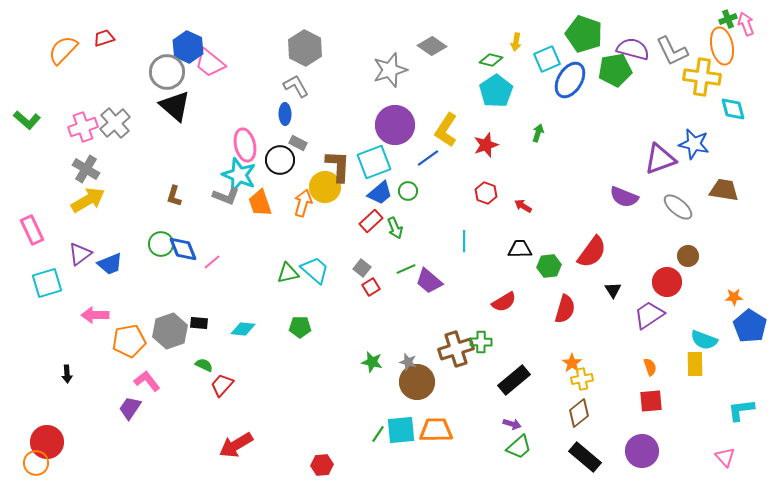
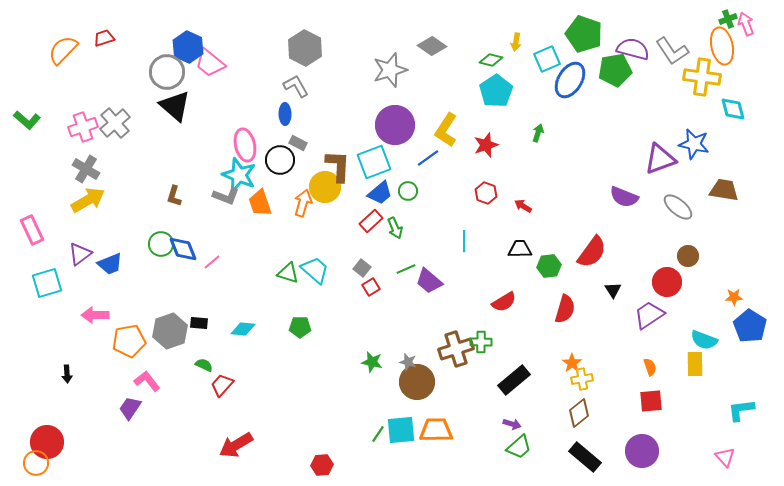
gray L-shape at (672, 51): rotated 8 degrees counterclockwise
green triangle at (288, 273): rotated 30 degrees clockwise
